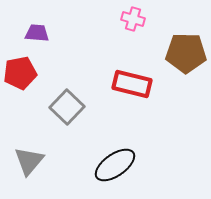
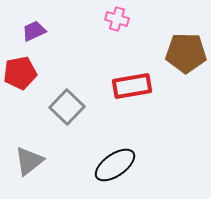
pink cross: moved 16 px left
purple trapezoid: moved 3 px left, 2 px up; rotated 30 degrees counterclockwise
red rectangle: moved 2 px down; rotated 24 degrees counterclockwise
gray triangle: rotated 12 degrees clockwise
